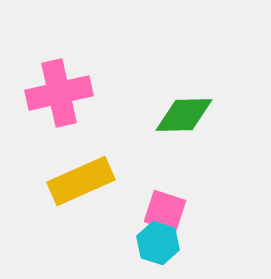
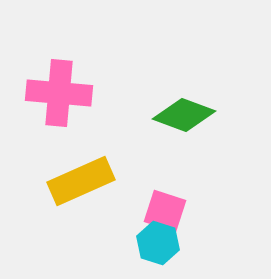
pink cross: rotated 18 degrees clockwise
green diamond: rotated 22 degrees clockwise
